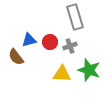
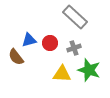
gray rectangle: rotated 30 degrees counterclockwise
red circle: moved 1 px down
gray cross: moved 4 px right, 2 px down
